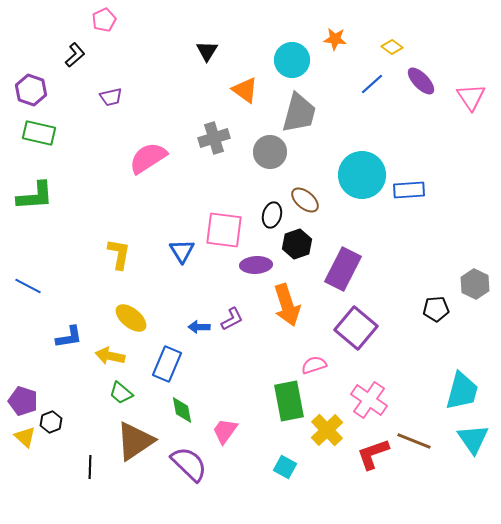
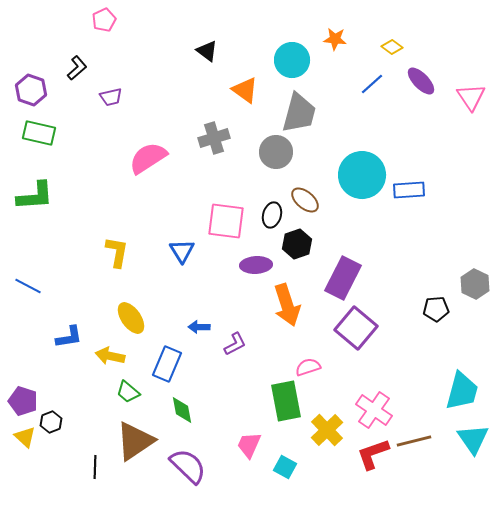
black triangle at (207, 51): rotated 25 degrees counterclockwise
black L-shape at (75, 55): moved 2 px right, 13 px down
gray circle at (270, 152): moved 6 px right
pink square at (224, 230): moved 2 px right, 9 px up
yellow L-shape at (119, 254): moved 2 px left, 2 px up
purple rectangle at (343, 269): moved 9 px down
yellow ellipse at (131, 318): rotated 16 degrees clockwise
purple L-shape at (232, 319): moved 3 px right, 25 px down
pink semicircle at (314, 365): moved 6 px left, 2 px down
green trapezoid at (121, 393): moved 7 px right, 1 px up
pink cross at (369, 400): moved 5 px right, 10 px down
green rectangle at (289, 401): moved 3 px left
pink trapezoid at (225, 431): moved 24 px right, 14 px down; rotated 12 degrees counterclockwise
brown line at (414, 441): rotated 36 degrees counterclockwise
purple semicircle at (189, 464): moved 1 px left, 2 px down
black line at (90, 467): moved 5 px right
